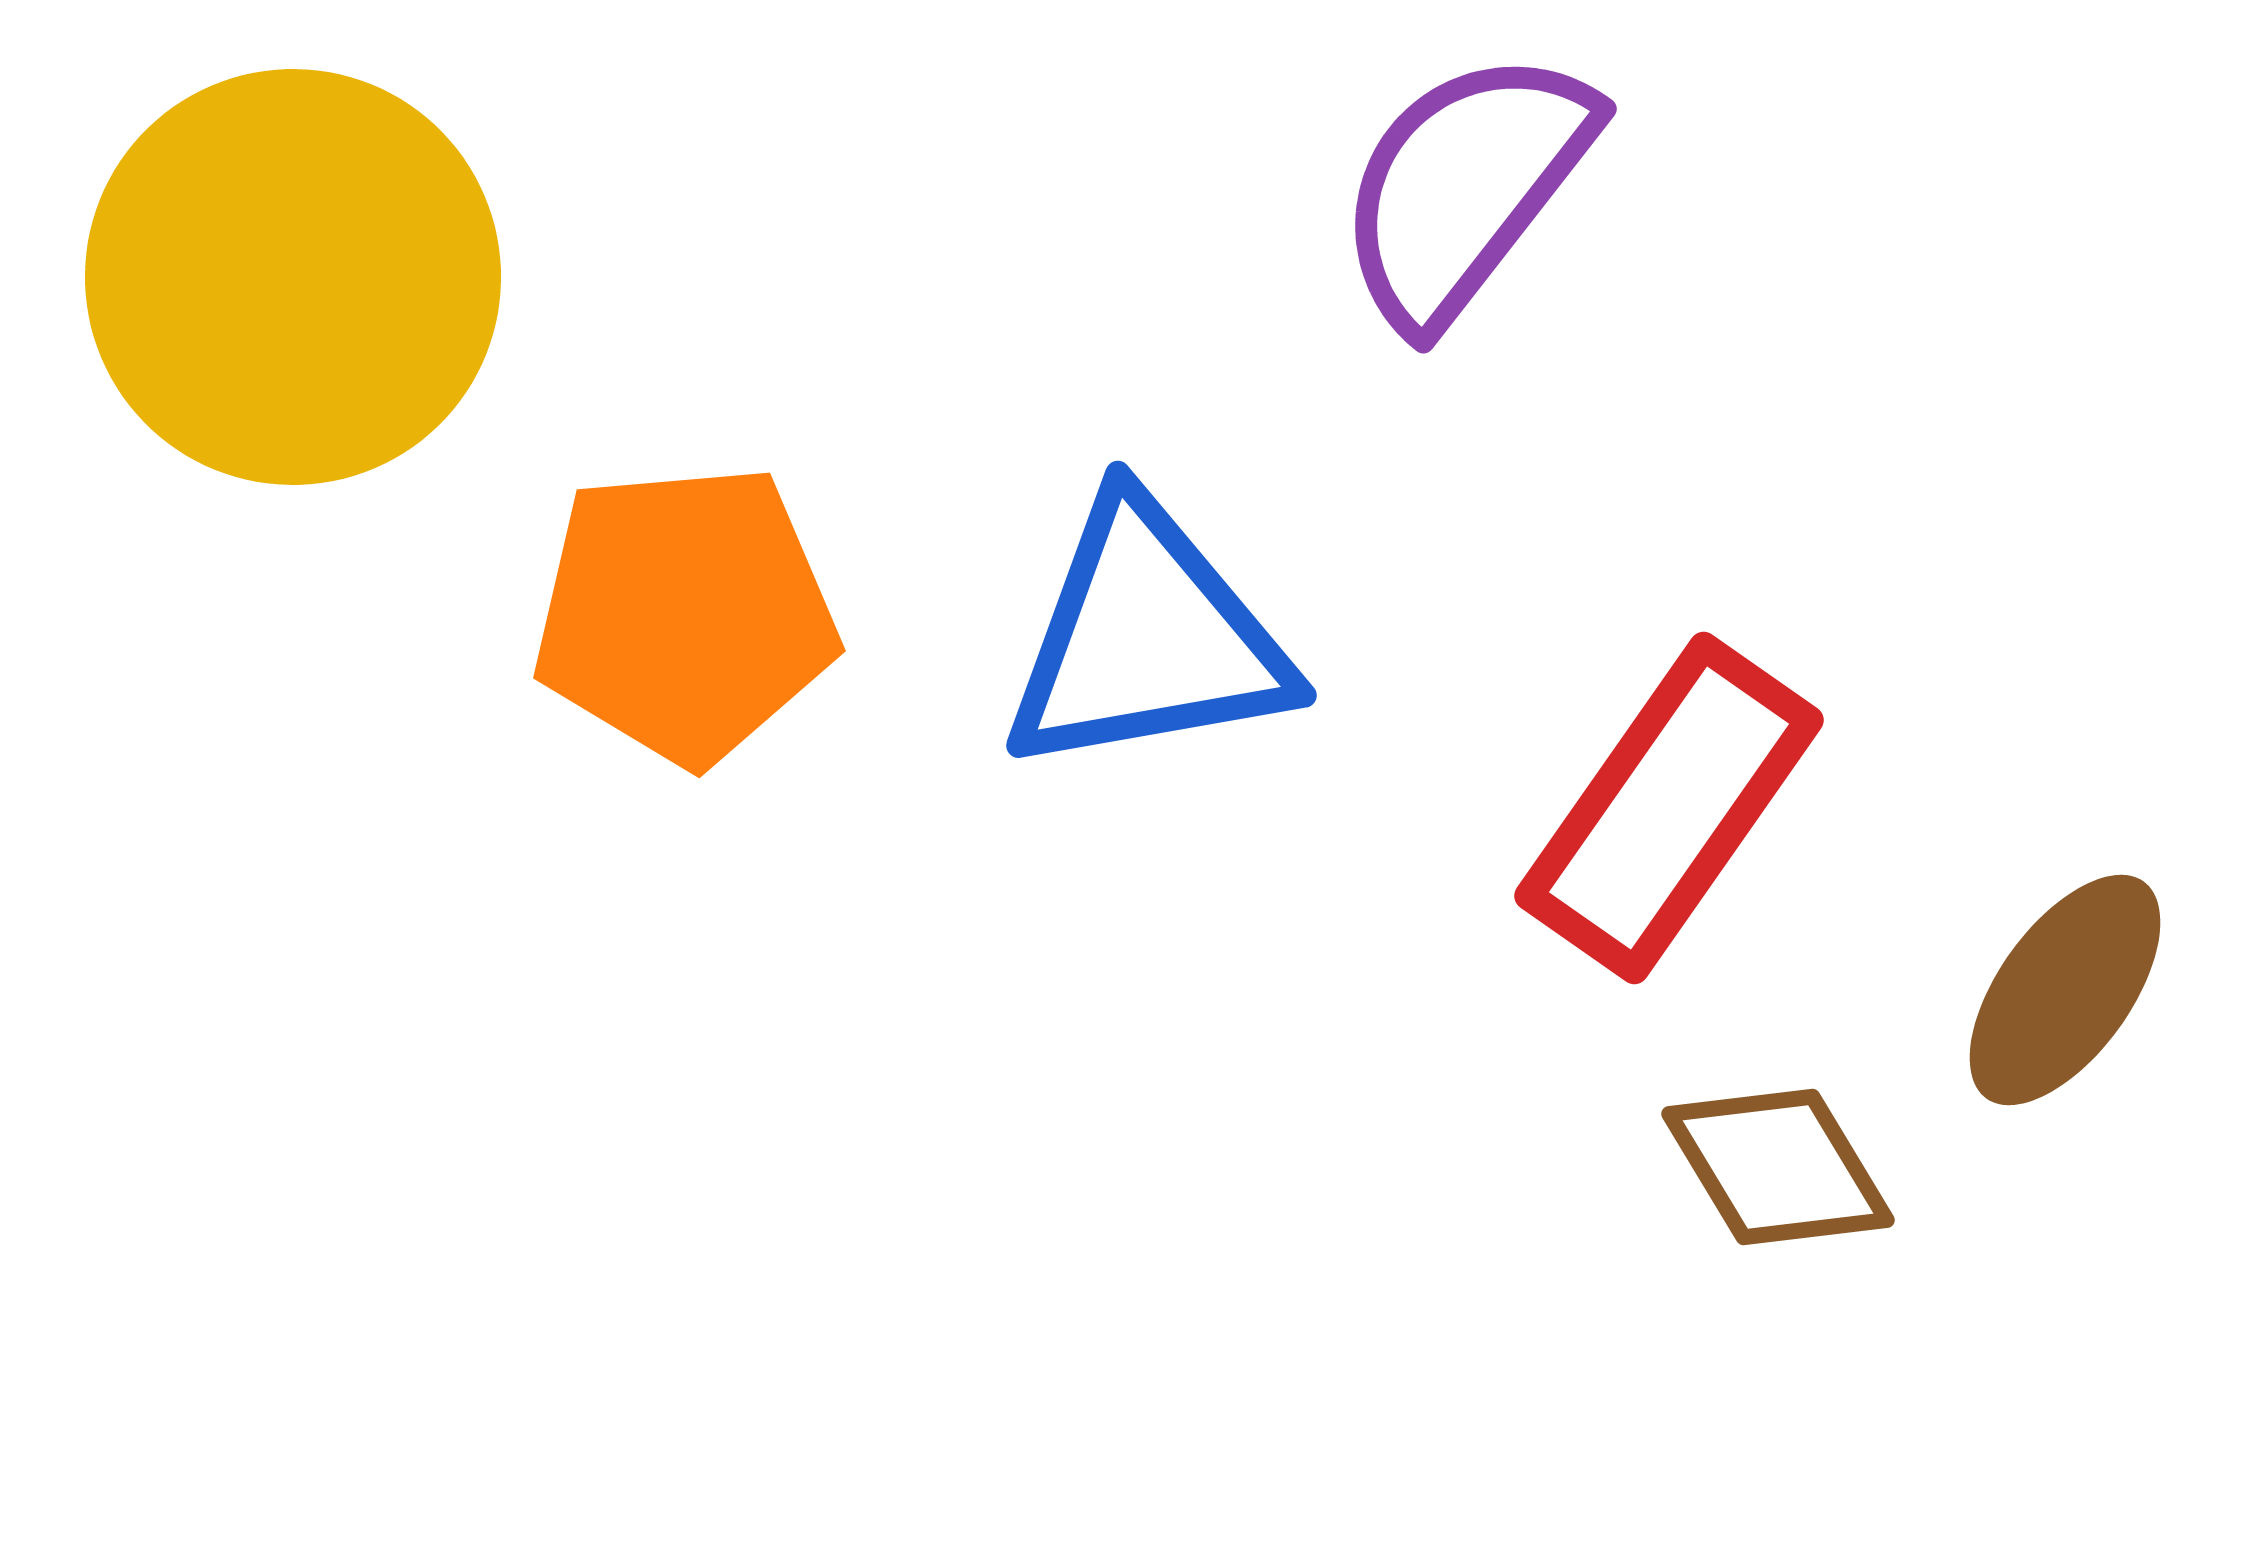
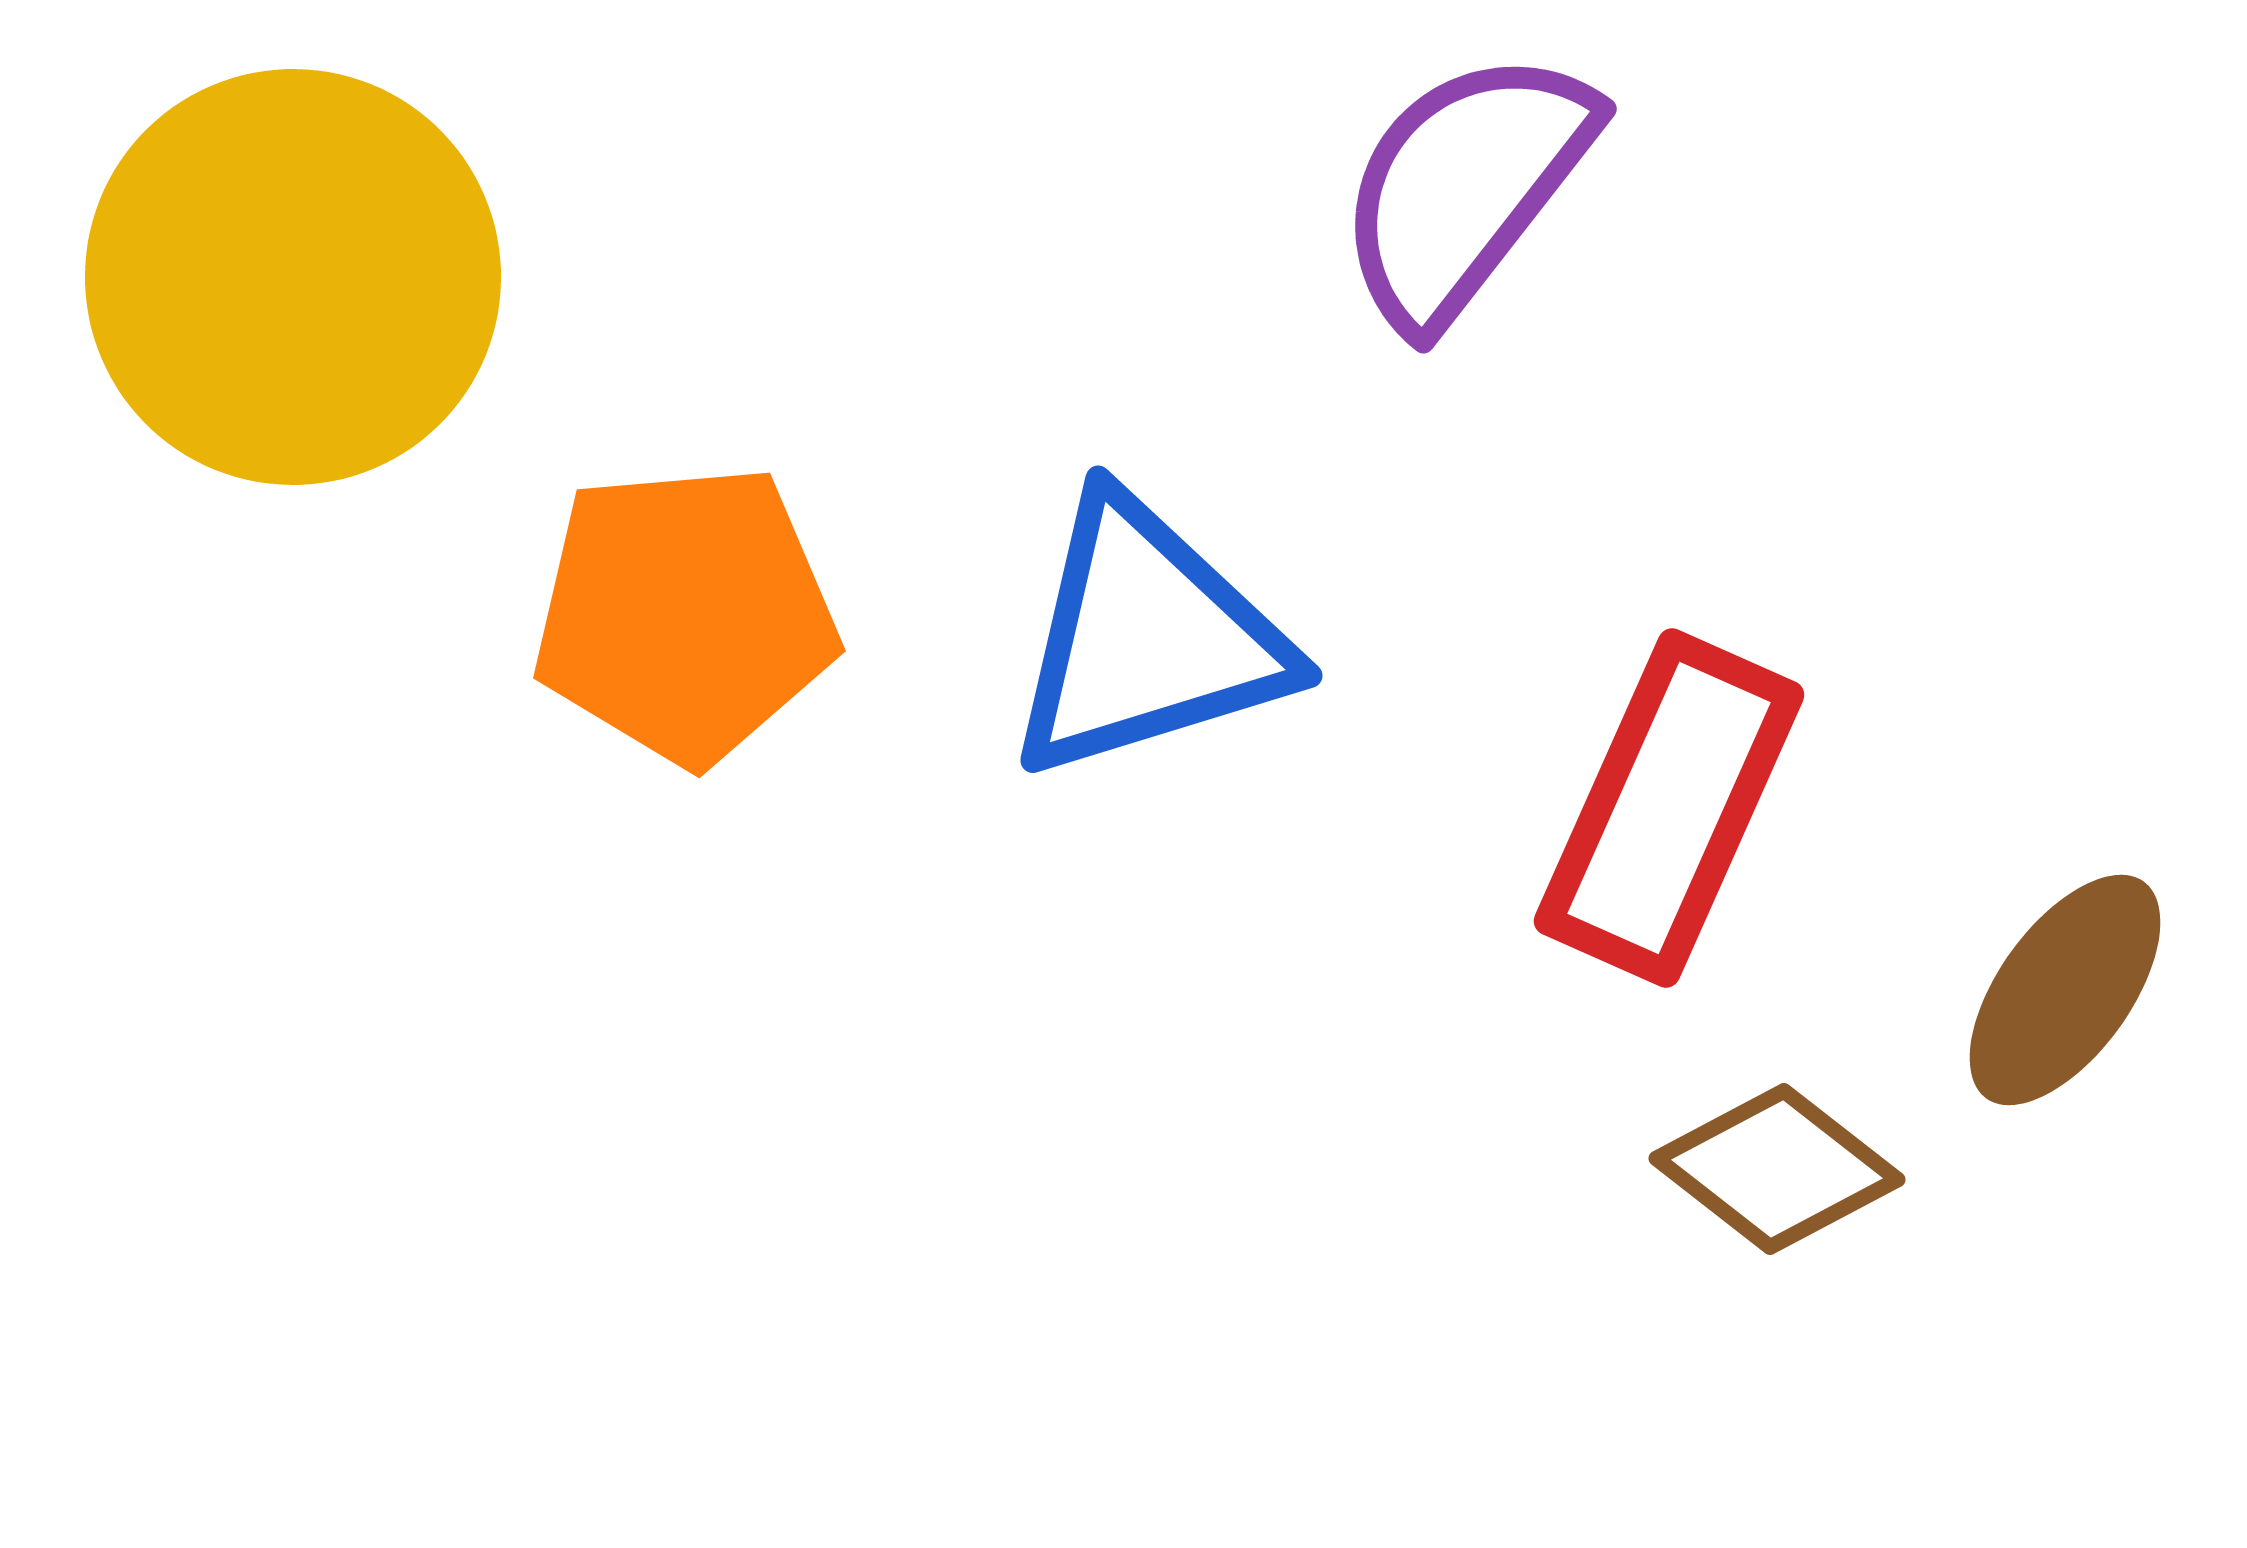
blue triangle: rotated 7 degrees counterclockwise
red rectangle: rotated 11 degrees counterclockwise
brown diamond: moved 1 px left, 2 px down; rotated 21 degrees counterclockwise
